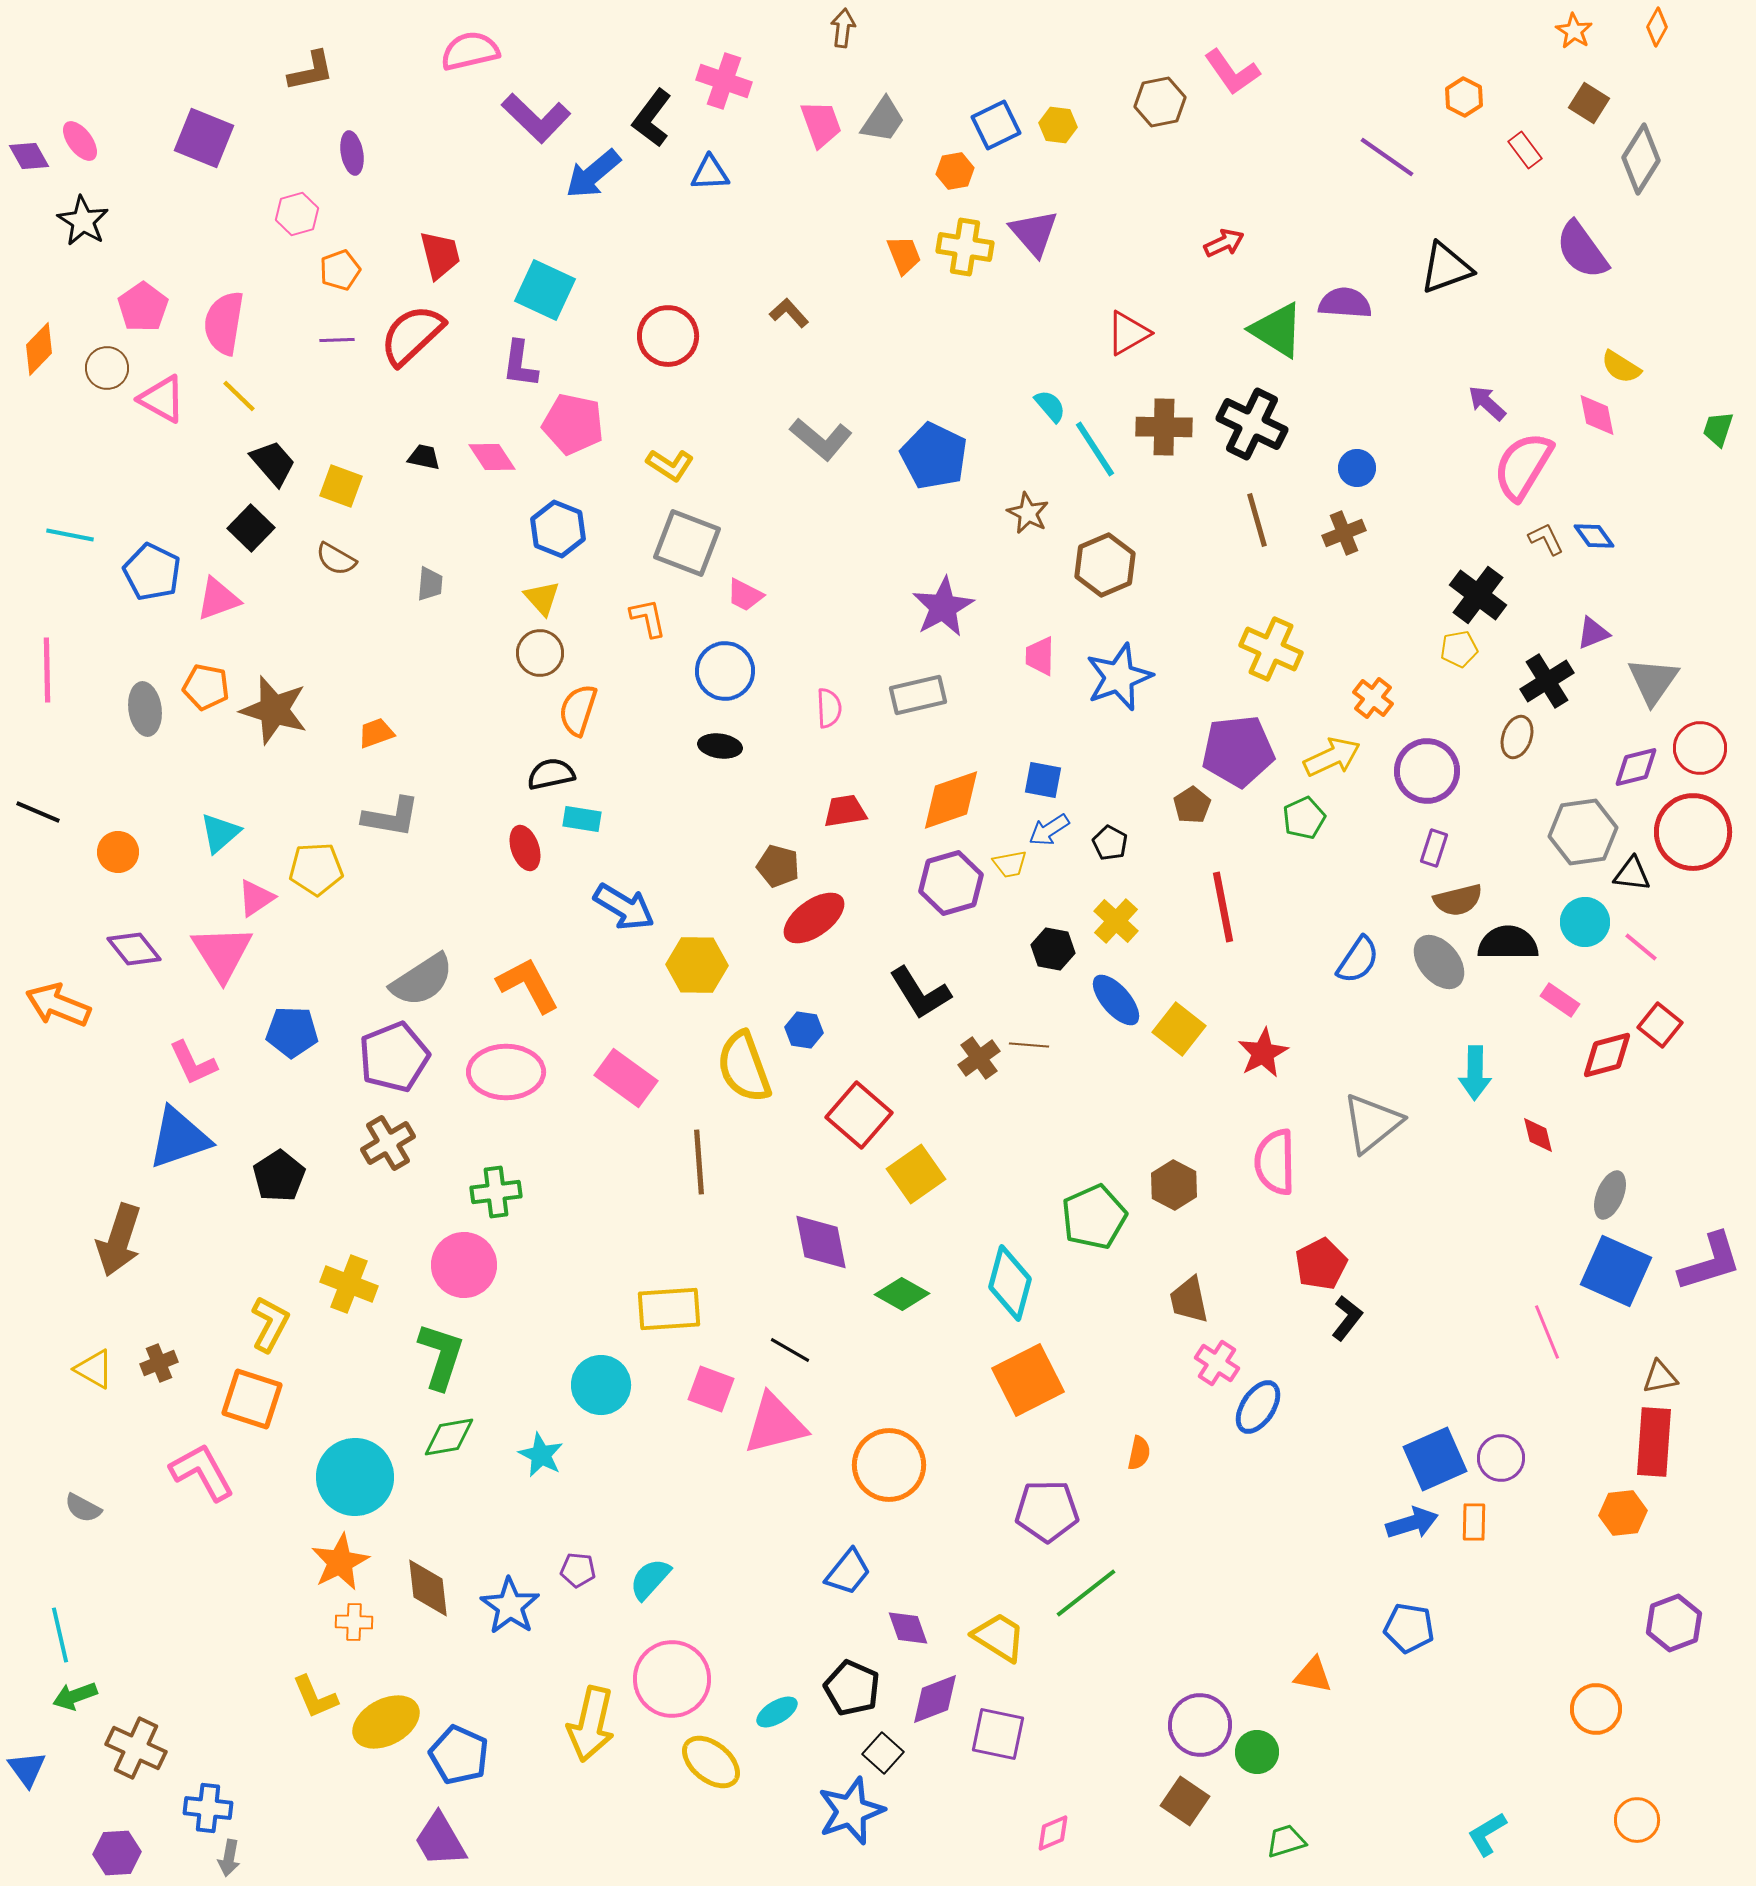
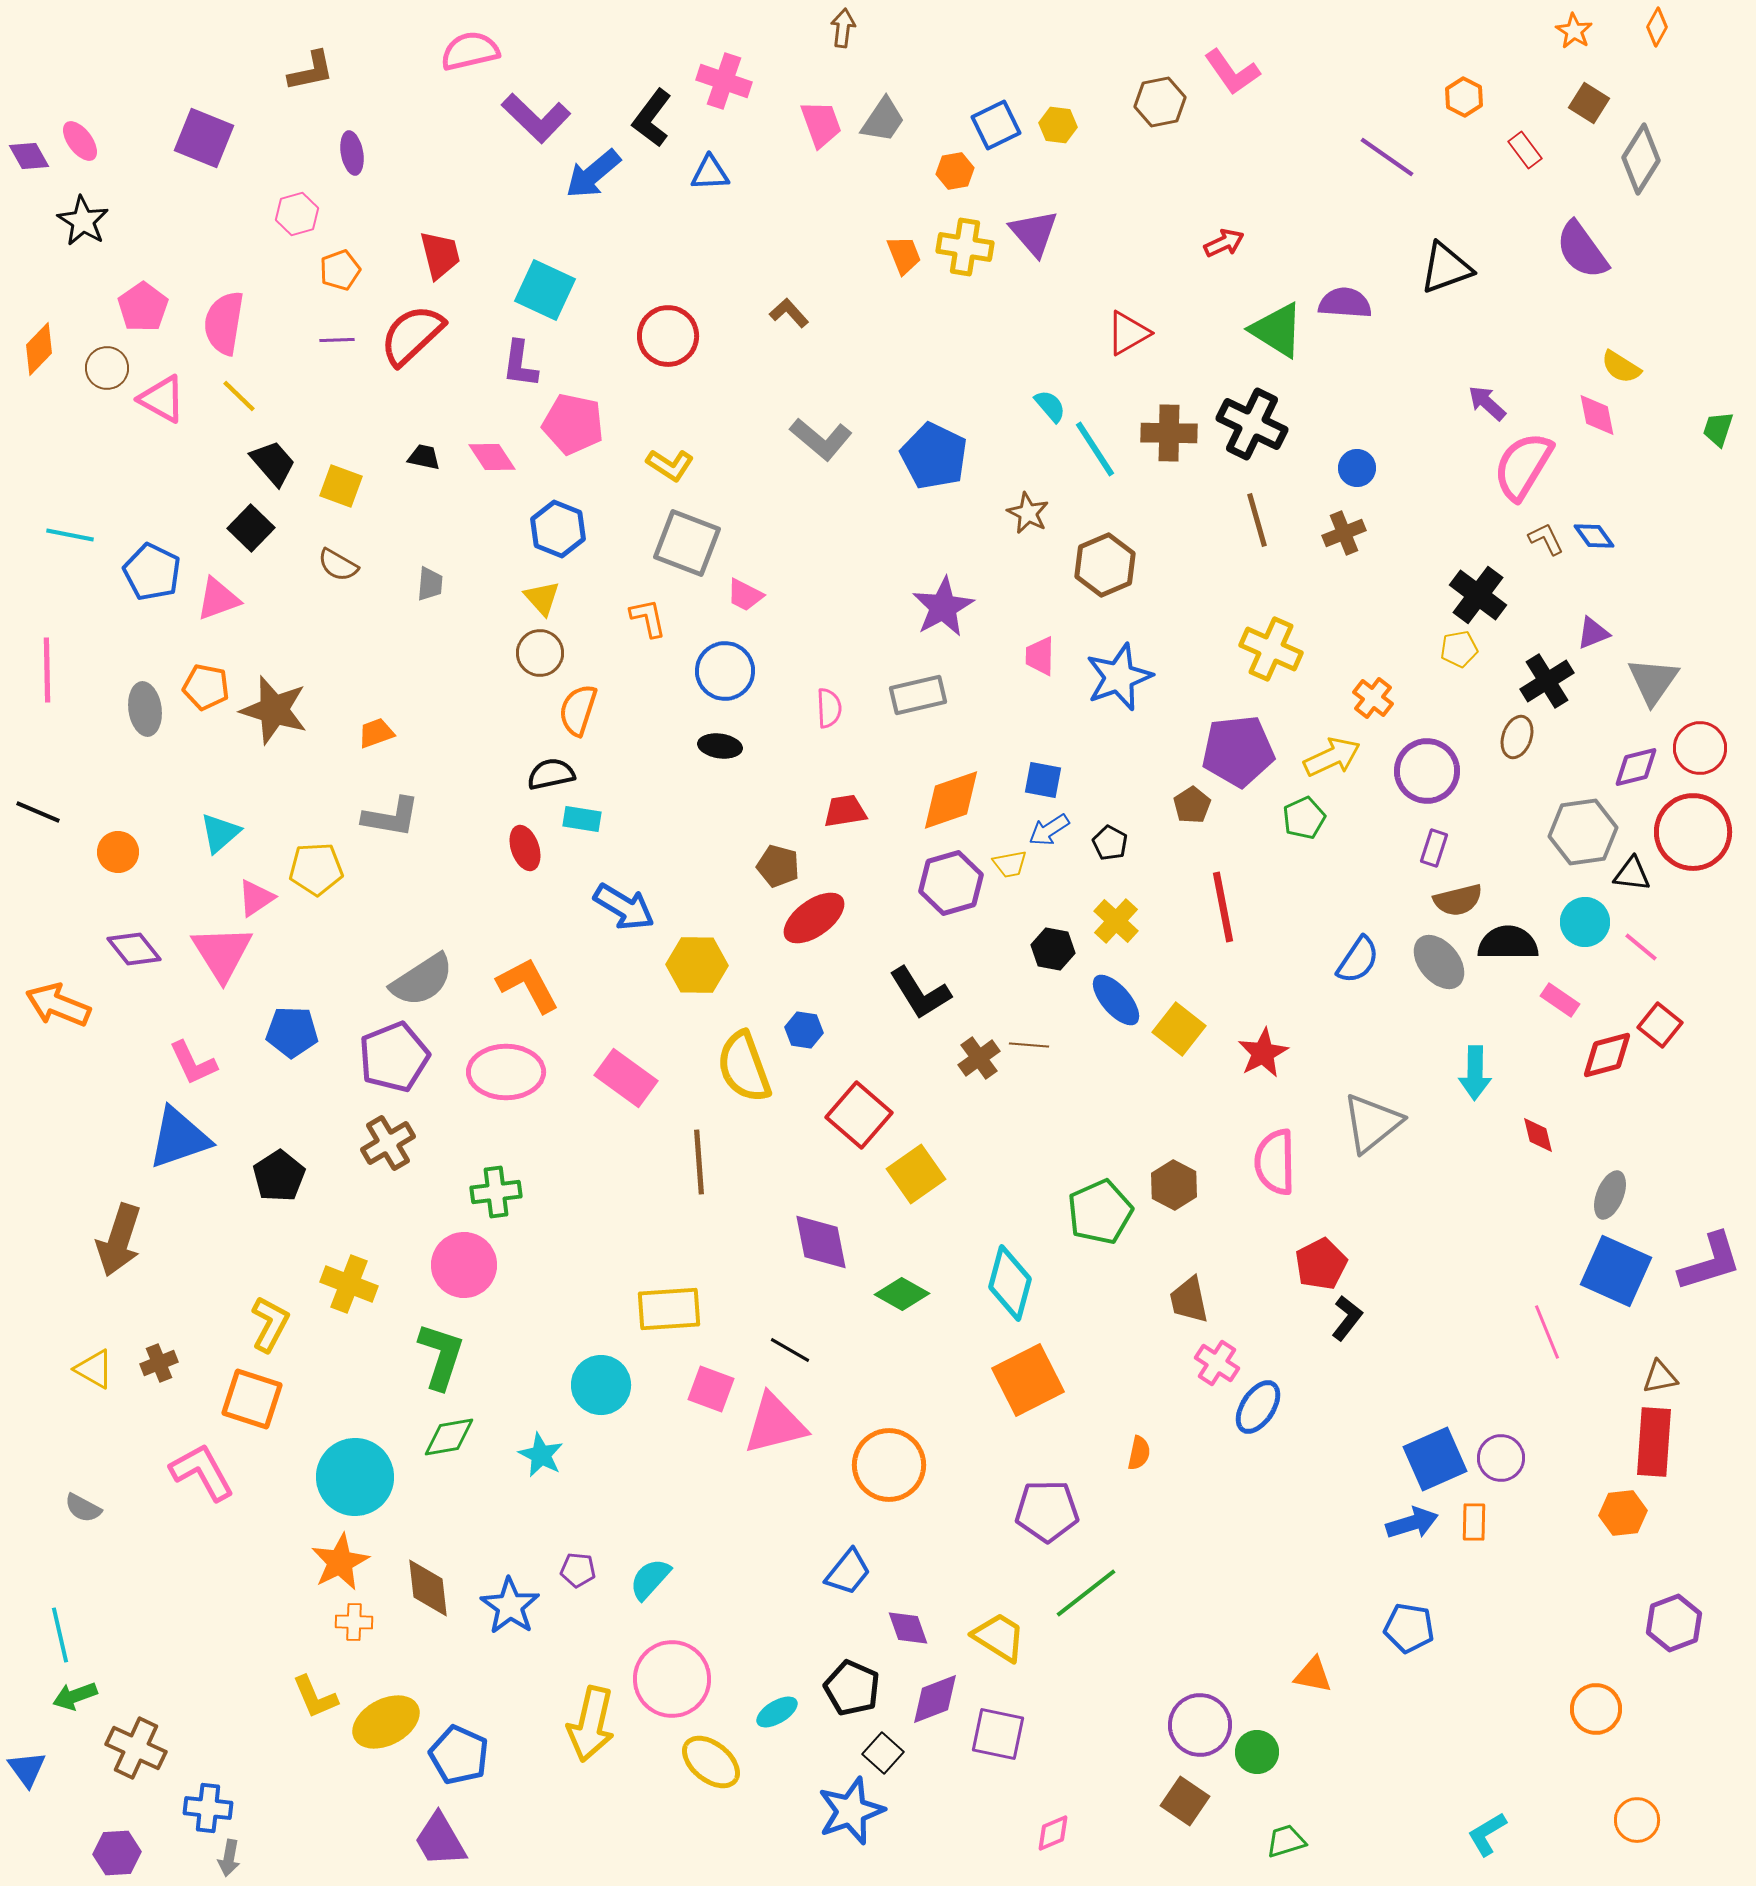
brown cross at (1164, 427): moved 5 px right, 6 px down
brown semicircle at (336, 559): moved 2 px right, 6 px down
green pentagon at (1094, 1217): moved 6 px right, 5 px up
